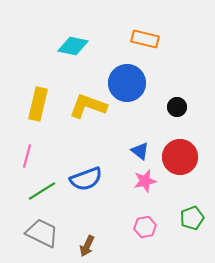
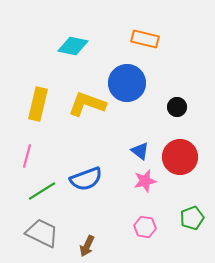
yellow L-shape: moved 1 px left, 2 px up
pink hexagon: rotated 20 degrees clockwise
